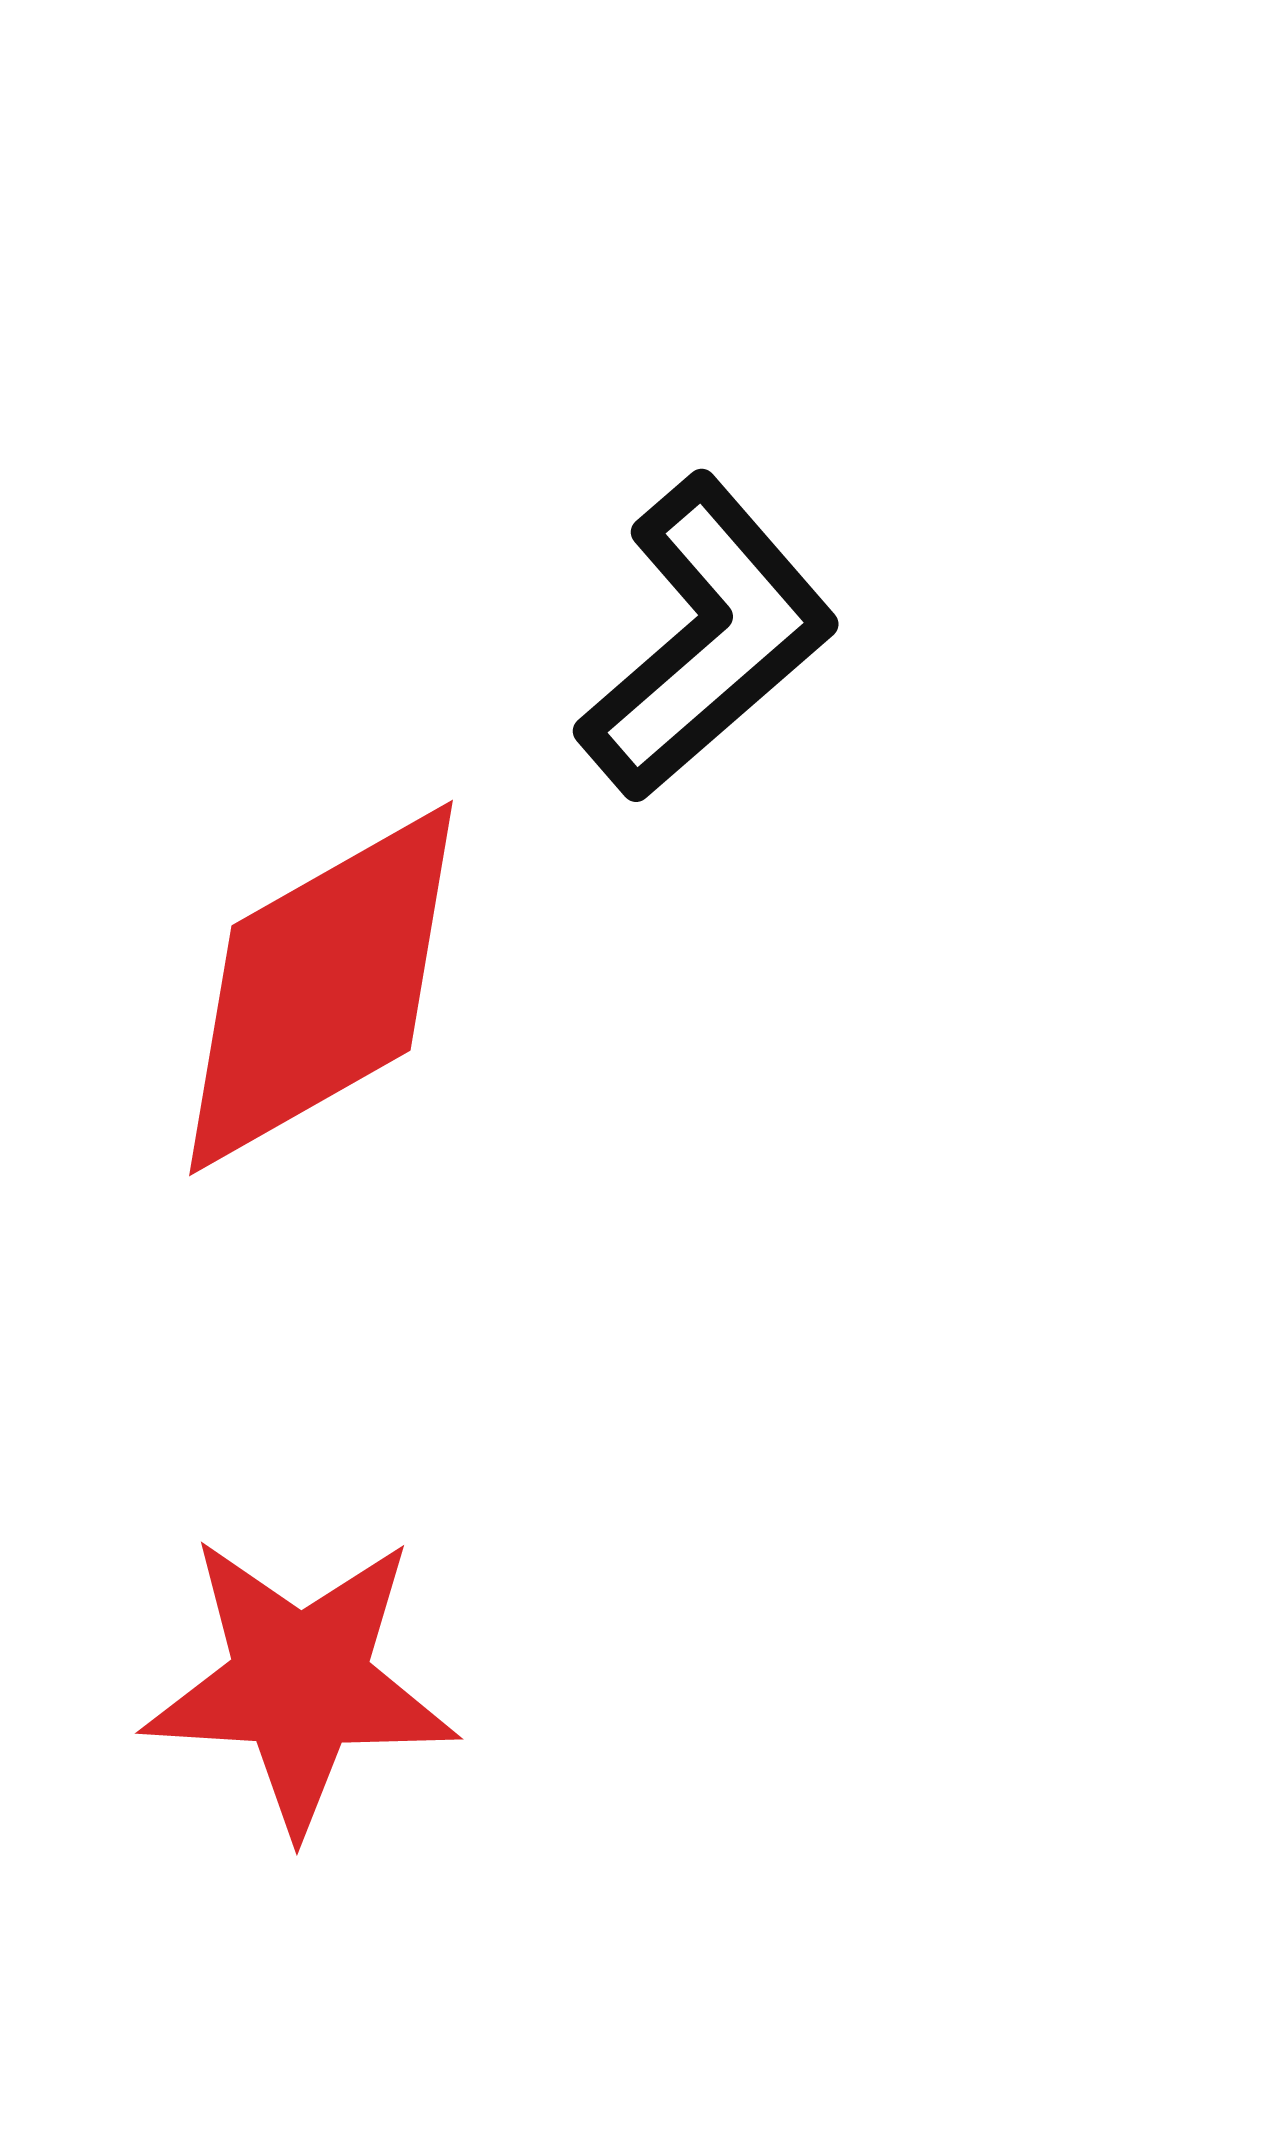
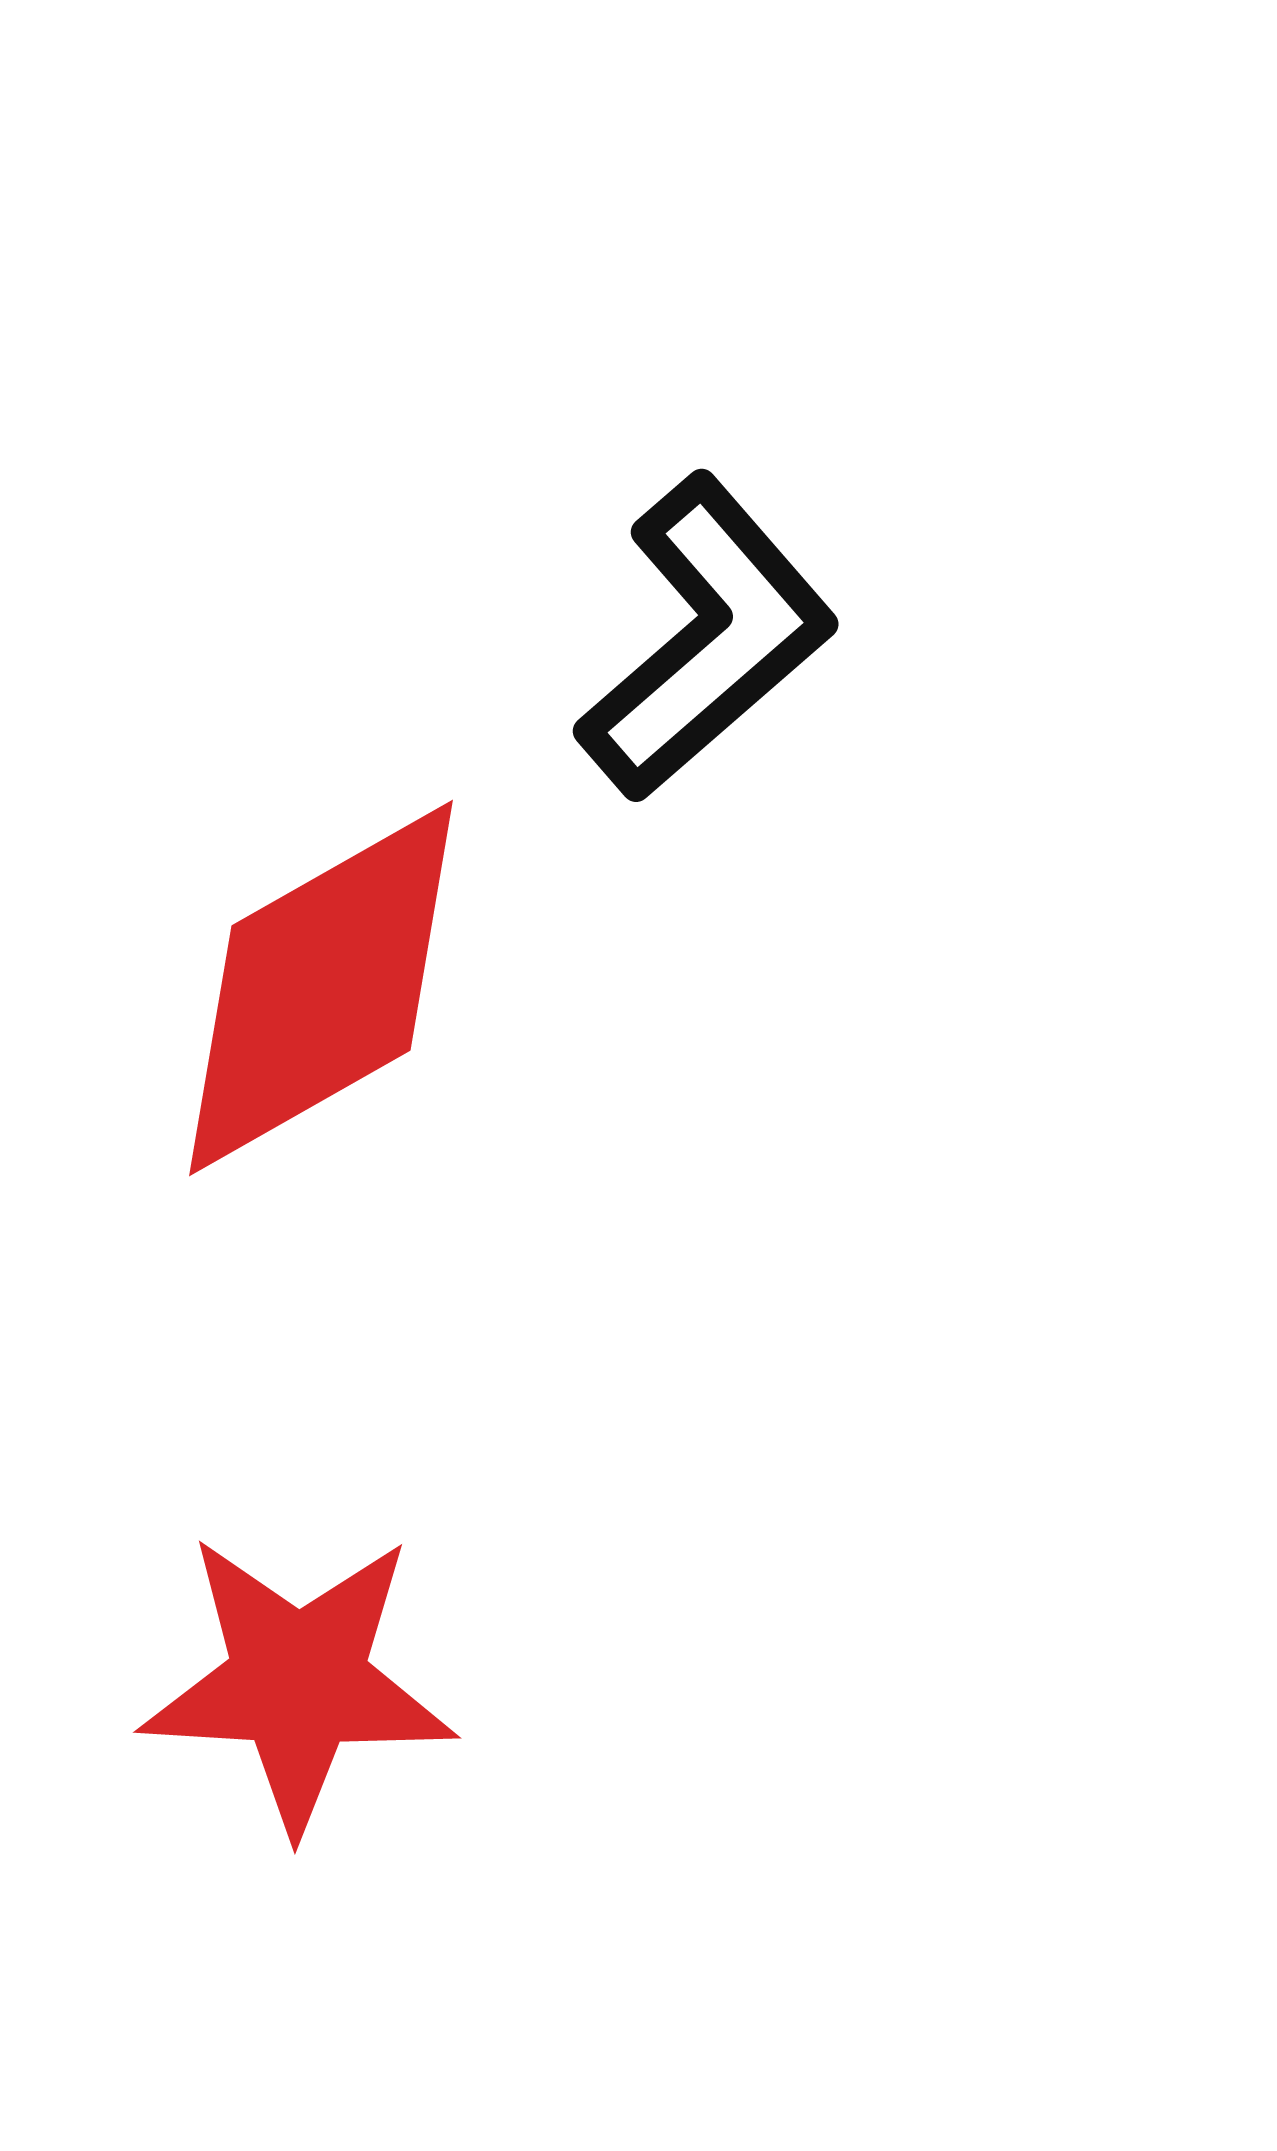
red star: moved 2 px left, 1 px up
